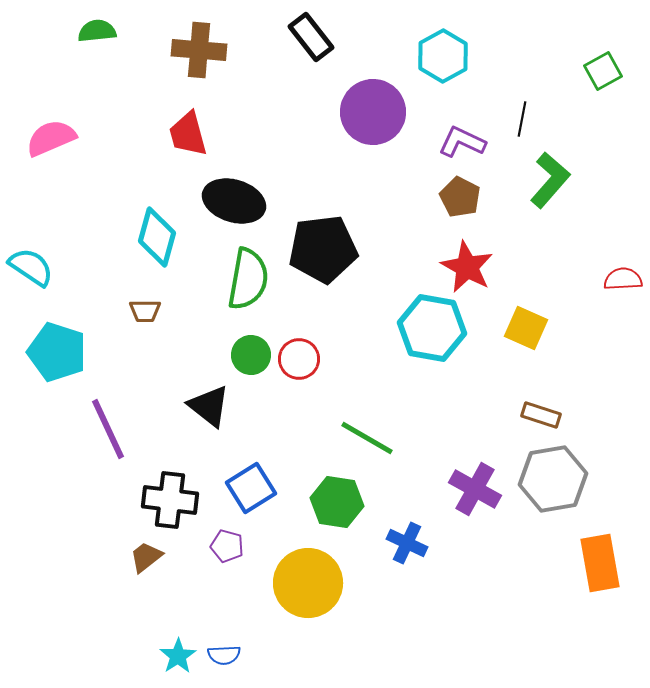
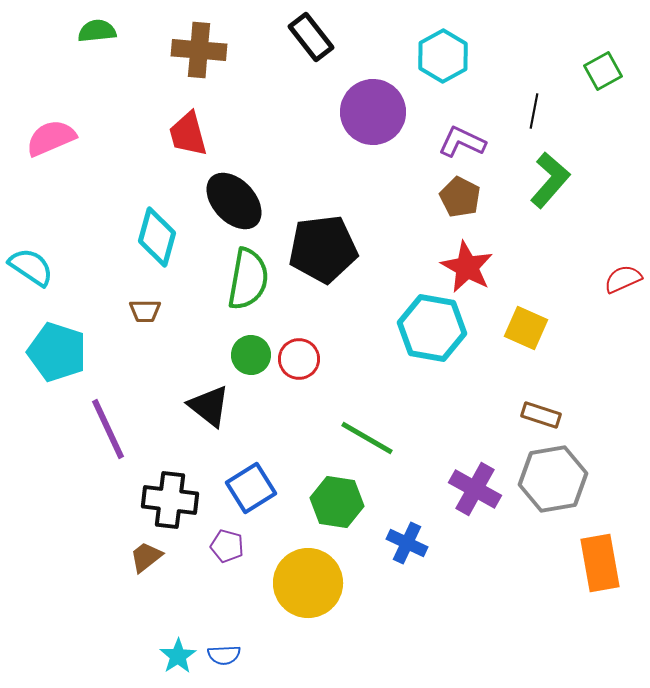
black line at (522, 119): moved 12 px right, 8 px up
black ellipse at (234, 201): rotated 30 degrees clockwise
red semicircle at (623, 279): rotated 21 degrees counterclockwise
